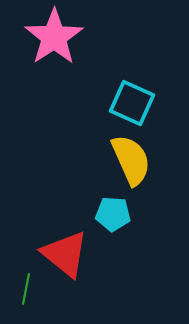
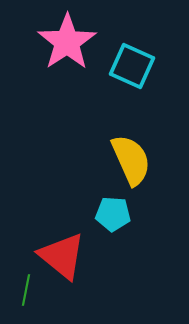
pink star: moved 13 px right, 5 px down
cyan square: moved 37 px up
red triangle: moved 3 px left, 2 px down
green line: moved 1 px down
